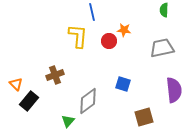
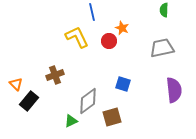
orange star: moved 2 px left, 2 px up; rotated 16 degrees clockwise
yellow L-shape: moved 1 px left, 1 px down; rotated 30 degrees counterclockwise
brown square: moved 32 px left
green triangle: moved 3 px right; rotated 24 degrees clockwise
